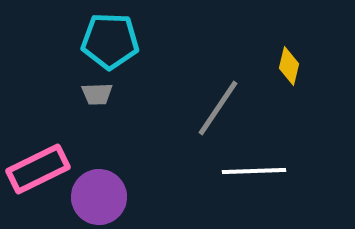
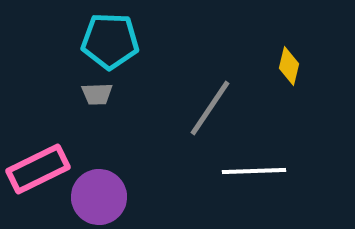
gray line: moved 8 px left
